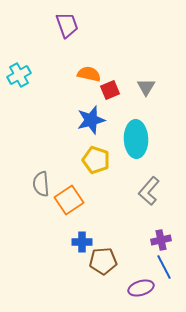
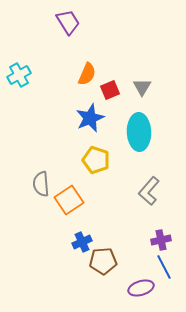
purple trapezoid: moved 1 px right, 3 px up; rotated 12 degrees counterclockwise
orange semicircle: moved 2 px left; rotated 100 degrees clockwise
gray triangle: moved 4 px left
blue star: moved 1 px left, 2 px up; rotated 8 degrees counterclockwise
cyan ellipse: moved 3 px right, 7 px up
blue cross: rotated 24 degrees counterclockwise
